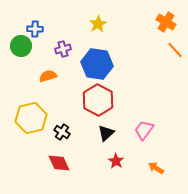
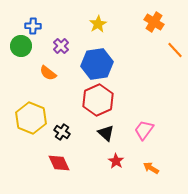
orange cross: moved 12 px left
blue cross: moved 2 px left, 3 px up
purple cross: moved 2 px left, 3 px up; rotated 28 degrees counterclockwise
blue hexagon: rotated 16 degrees counterclockwise
orange semicircle: moved 3 px up; rotated 126 degrees counterclockwise
red hexagon: rotated 8 degrees clockwise
yellow hexagon: rotated 24 degrees counterclockwise
black triangle: rotated 36 degrees counterclockwise
orange arrow: moved 5 px left
